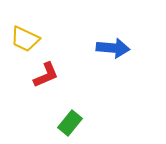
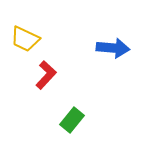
red L-shape: rotated 24 degrees counterclockwise
green rectangle: moved 2 px right, 3 px up
